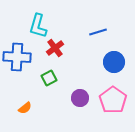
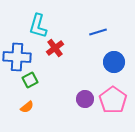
green square: moved 19 px left, 2 px down
purple circle: moved 5 px right, 1 px down
orange semicircle: moved 2 px right, 1 px up
